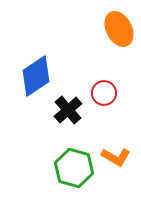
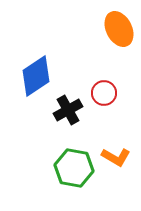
black cross: rotated 12 degrees clockwise
green hexagon: rotated 6 degrees counterclockwise
